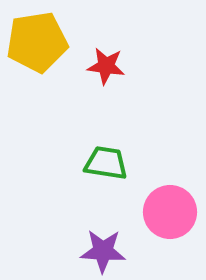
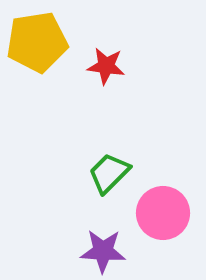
green trapezoid: moved 3 px right, 10 px down; rotated 54 degrees counterclockwise
pink circle: moved 7 px left, 1 px down
